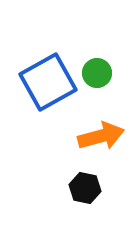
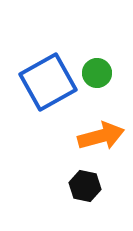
black hexagon: moved 2 px up
